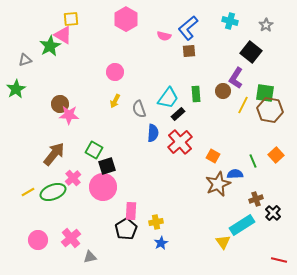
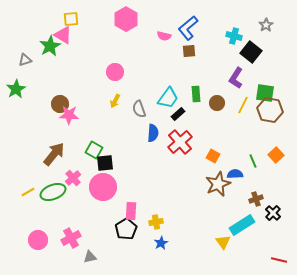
cyan cross at (230, 21): moved 4 px right, 15 px down
brown circle at (223, 91): moved 6 px left, 12 px down
black square at (107, 166): moved 2 px left, 3 px up; rotated 12 degrees clockwise
pink cross at (71, 238): rotated 12 degrees clockwise
